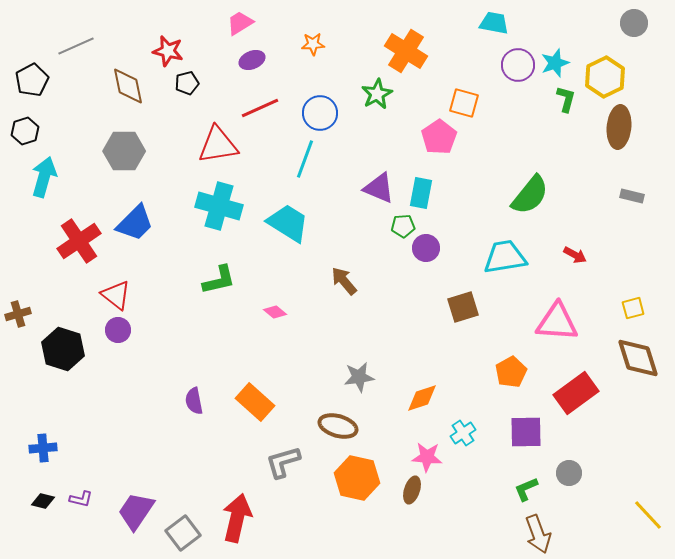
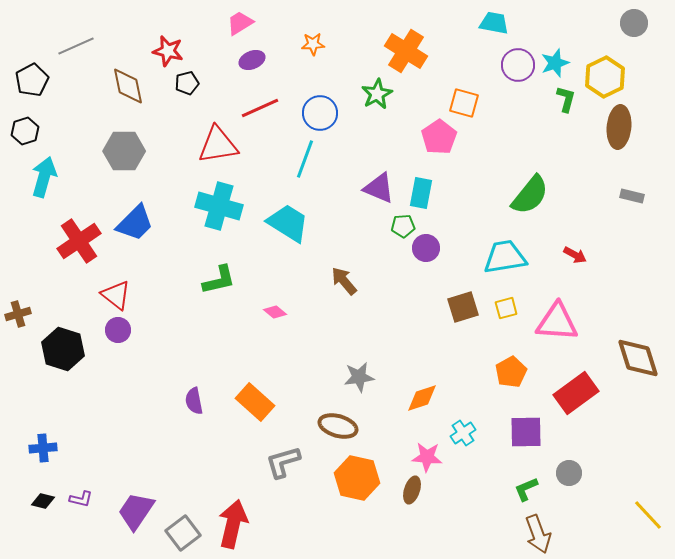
yellow square at (633, 308): moved 127 px left
red arrow at (237, 518): moved 4 px left, 6 px down
